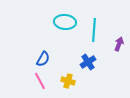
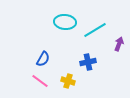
cyan line: moved 1 px right; rotated 55 degrees clockwise
blue cross: rotated 21 degrees clockwise
pink line: rotated 24 degrees counterclockwise
